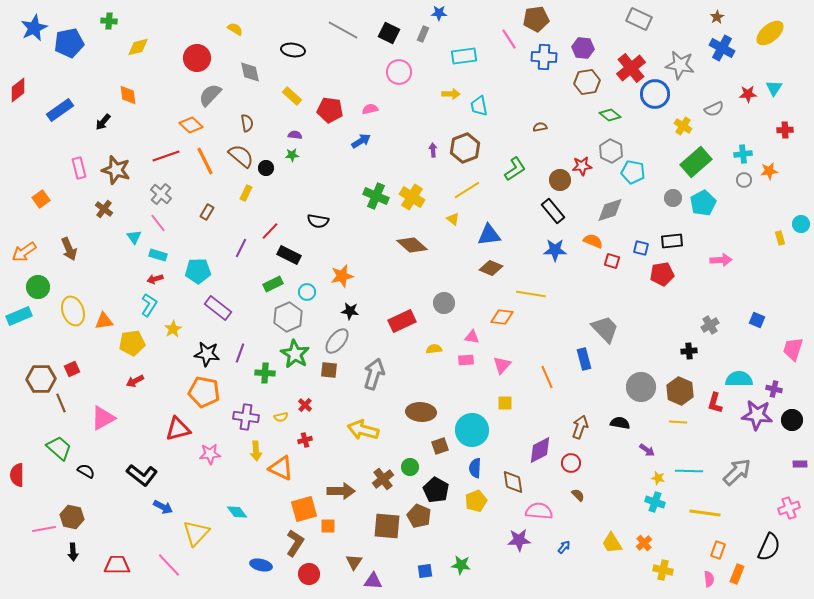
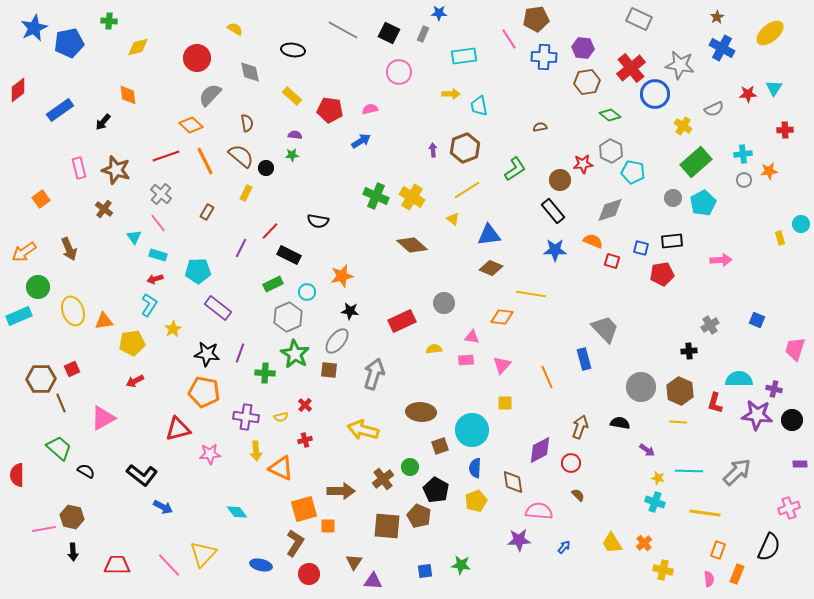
red star at (582, 166): moved 1 px right, 2 px up
pink trapezoid at (793, 349): moved 2 px right
yellow triangle at (196, 533): moved 7 px right, 21 px down
